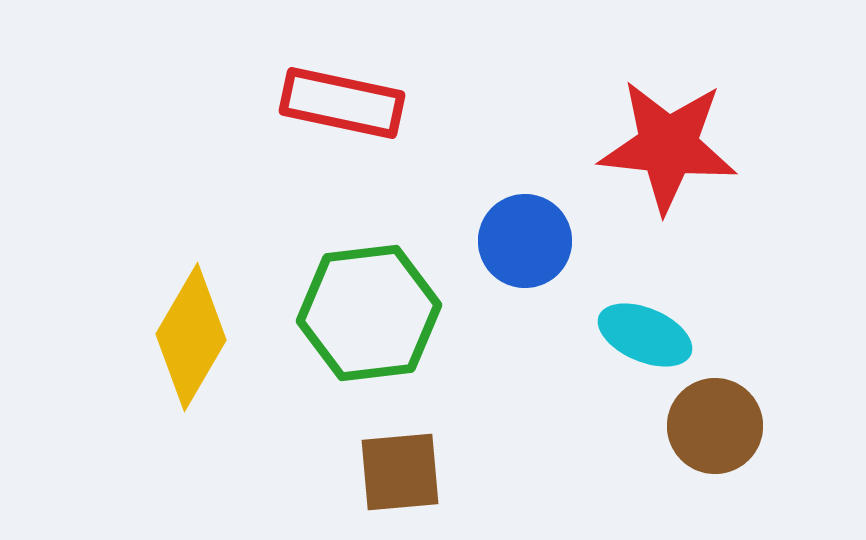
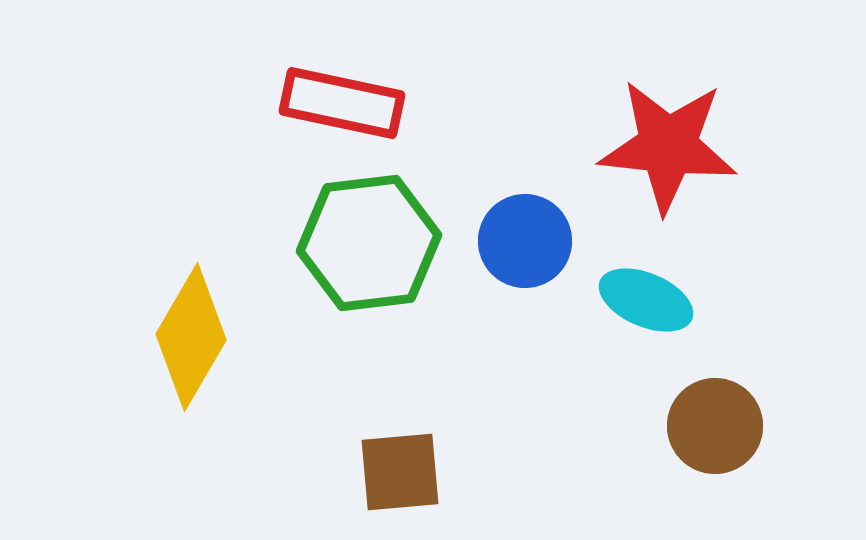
green hexagon: moved 70 px up
cyan ellipse: moved 1 px right, 35 px up
